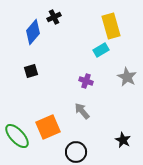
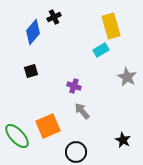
purple cross: moved 12 px left, 5 px down
orange square: moved 1 px up
